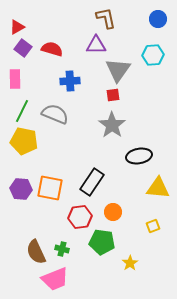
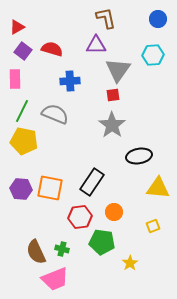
purple square: moved 3 px down
orange circle: moved 1 px right
